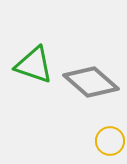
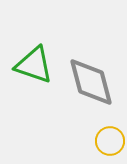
gray diamond: rotated 34 degrees clockwise
